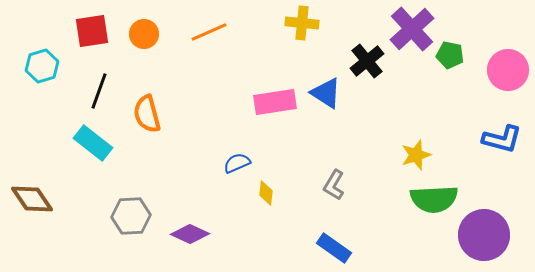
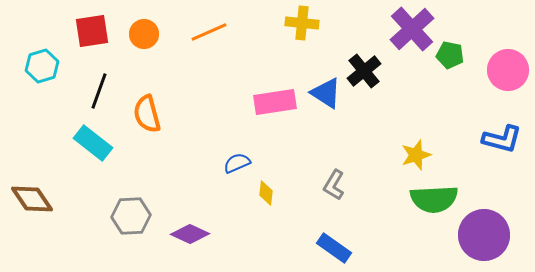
black cross: moved 3 px left, 10 px down
